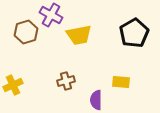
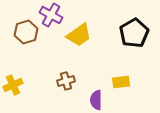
yellow trapezoid: rotated 24 degrees counterclockwise
yellow rectangle: rotated 12 degrees counterclockwise
